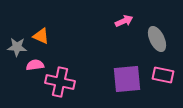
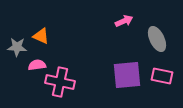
pink semicircle: moved 2 px right
pink rectangle: moved 1 px left, 1 px down
purple square: moved 4 px up
